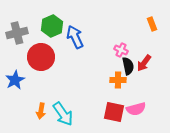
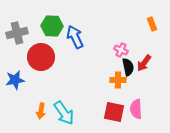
green hexagon: rotated 25 degrees clockwise
black semicircle: moved 1 px down
blue star: rotated 18 degrees clockwise
pink semicircle: rotated 102 degrees clockwise
cyan arrow: moved 1 px right, 1 px up
